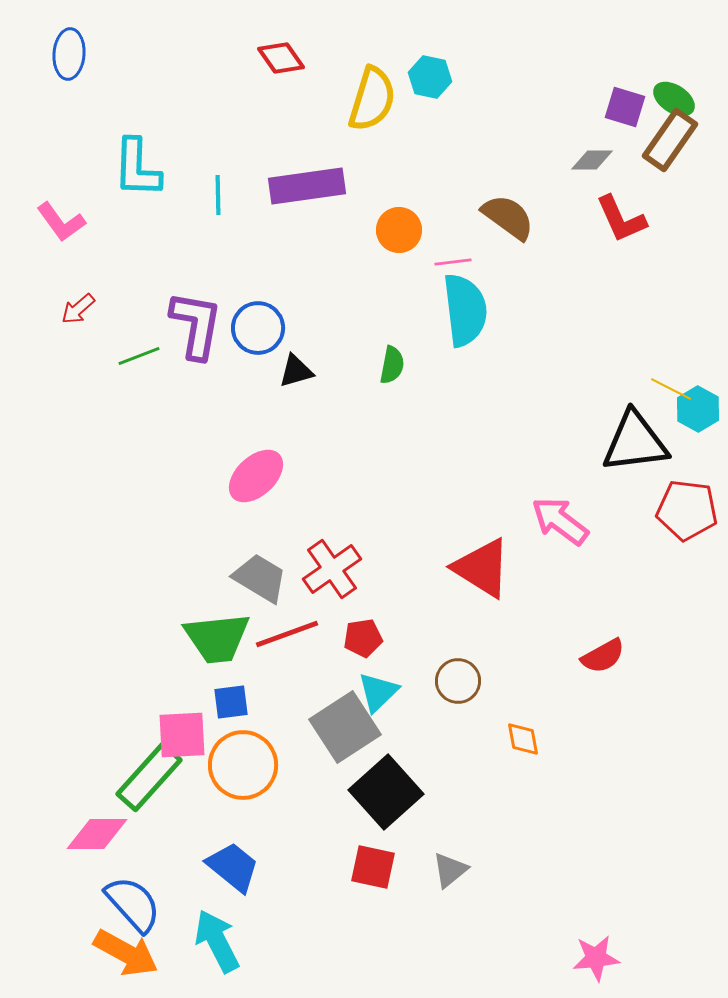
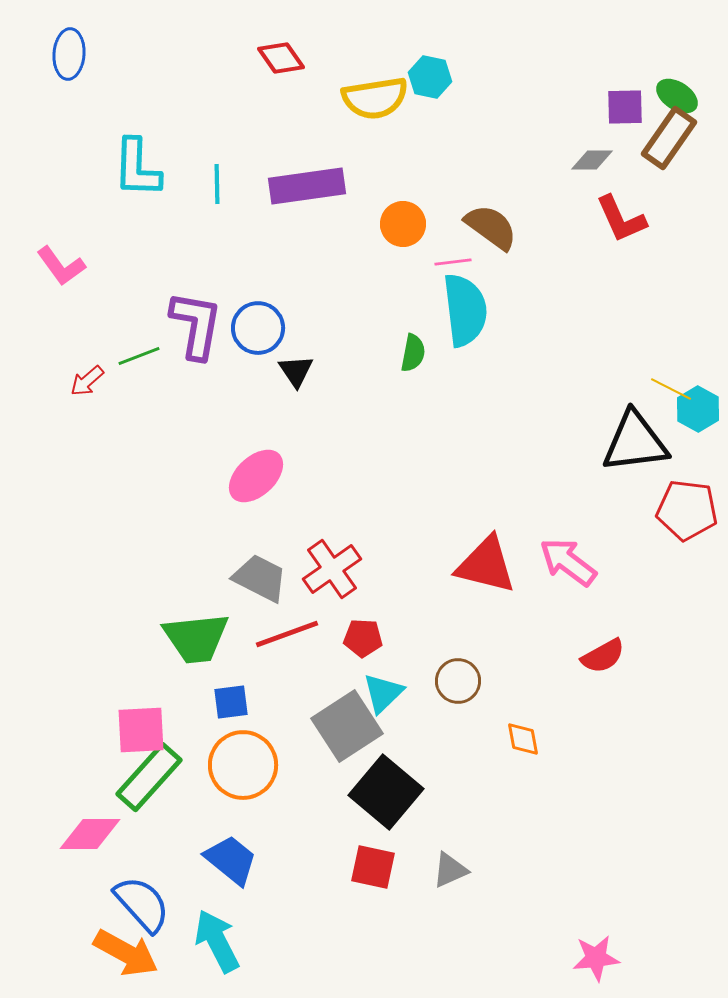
yellow semicircle at (372, 99): moved 3 px right, 1 px up; rotated 64 degrees clockwise
green ellipse at (674, 99): moved 3 px right, 3 px up
purple square at (625, 107): rotated 18 degrees counterclockwise
brown rectangle at (670, 140): moved 1 px left, 2 px up
cyan line at (218, 195): moved 1 px left, 11 px up
brown semicircle at (508, 217): moved 17 px left, 10 px down
pink L-shape at (61, 222): moved 44 px down
orange circle at (399, 230): moved 4 px right, 6 px up
red arrow at (78, 309): moved 9 px right, 72 px down
green semicircle at (392, 365): moved 21 px right, 12 px up
black triangle at (296, 371): rotated 48 degrees counterclockwise
pink arrow at (560, 521): moved 8 px right, 41 px down
red triangle at (482, 568): moved 4 px right, 3 px up; rotated 18 degrees counterclockwise
gray trapezoid at (260, 578): rotated 4 degrees counterclockwise
green trapezoid at (217, 638): moved 21 px left
red pentagon at (363, 638): rotated 12 degrees clockwise
cyan triangle at (378, 692): moved 5 px right, 1 px down
gray square at (345, 727): moved 2 px right, 1 px up
pink square at (182, 735): moved 41 px left, 5 px up
black square at (386, 792): rotated 8 degrees counterclockwise
pink diamond at (97, 834): moved 7 px left
blue trapezoid at (233, 867): moved 2 px left, 7 px up
gray triangle at (450, 870): rotated 15 degrees clockwise
blue semicircle at (133, 904): moved 9 px right
